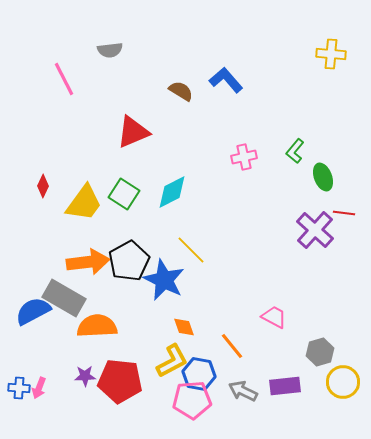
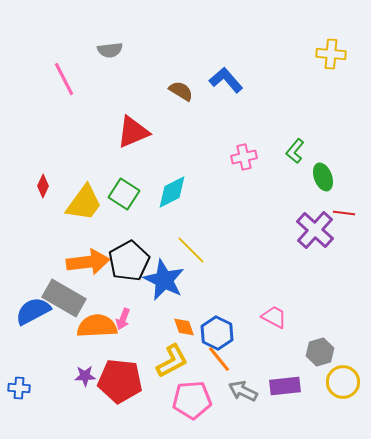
orange line: moved 13 px left, 13 px down
blue hexagon: moved 18 px right, 41 px up; rotated 16 degrees clockwise
pink arrow: moved 84 px right, 69 px up
